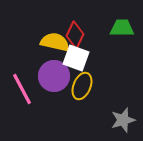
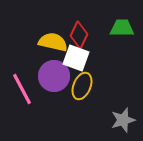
red diamond: moved 4 px right
yellow semicircle: moved 2 px left
